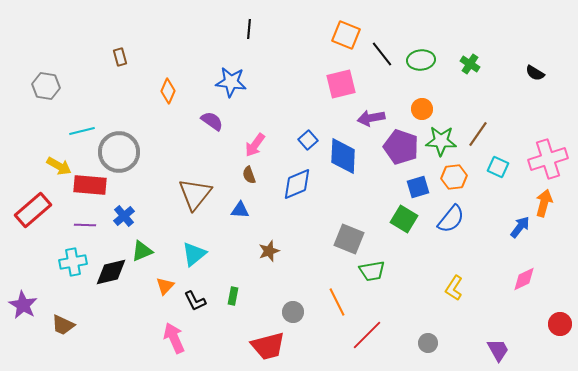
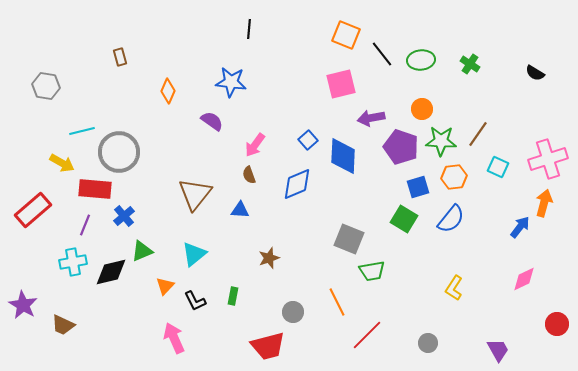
yellow arrow at (59, 166): moved 3 px right, 3 px up
red rectangle at (90, 185): moved 5 px right, 4 px down
purple line at (85, 225): rotated 70 degrees counterclockwise
brown star at (269, 251): moved 7 px down
red circle at (560, 324): moved 3 px left
